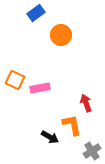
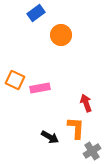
orange L-shape: moved 4 px right, 3 px down; rotated 15 degrees clockwise
